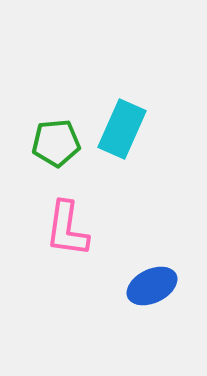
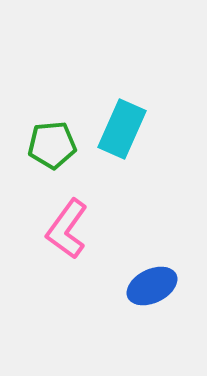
green pentagon: moved 4 px left, 2 px down
pink L-shape: rotated 28 degrees clockwise
